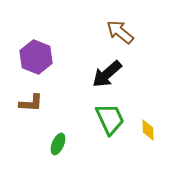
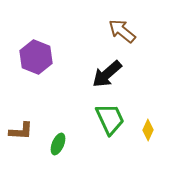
brown arrow: moved 2 px right, 1 px up
brown L-shape: moved 10 px left, 28 px down
yellow diamond: rotated 25 degrees clockwise
